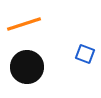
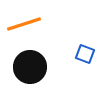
black circle: moved 3 px right
